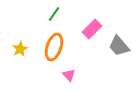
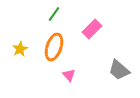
gray trapezoid: moved 24 px down; rotated 10 degrees counterclockwise
